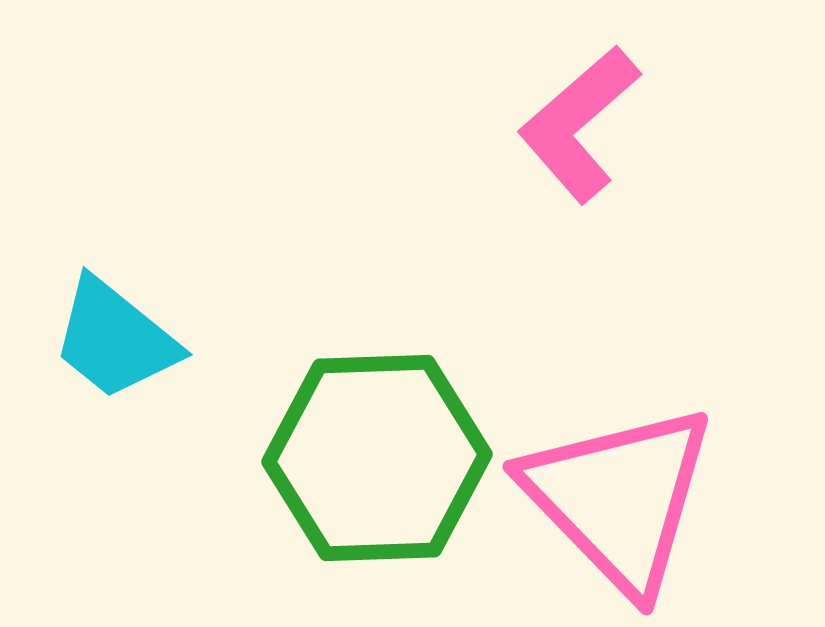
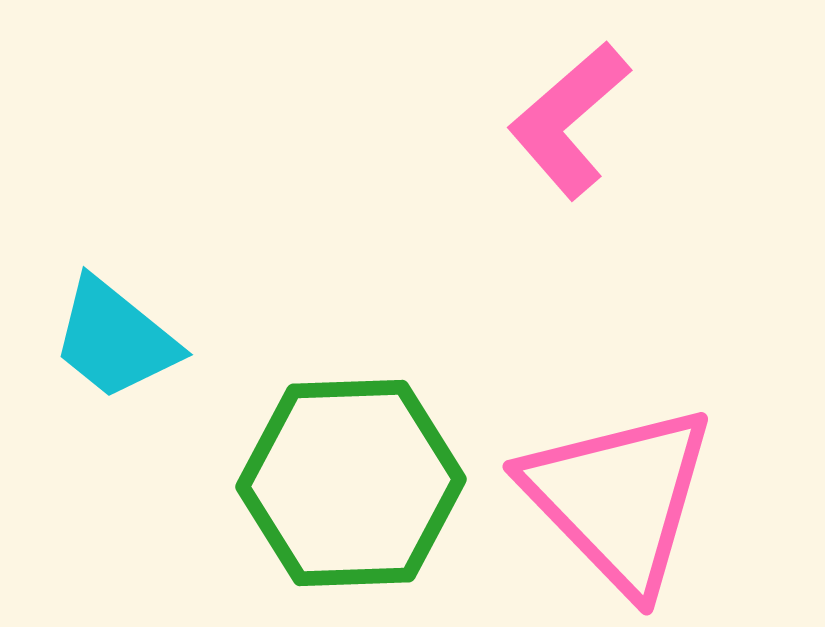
pink L-shape: moved 10 px left, 4 px up
green hexagon: moved 26 px left, 25 px down
